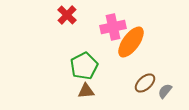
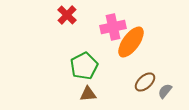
brown ellipse: moved 1 px up
brown triangle: moved 2 px right, 3 px down
